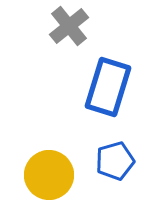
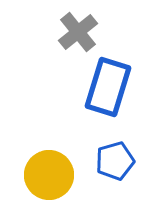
gray cross: moved 9 px right, 6 px down
